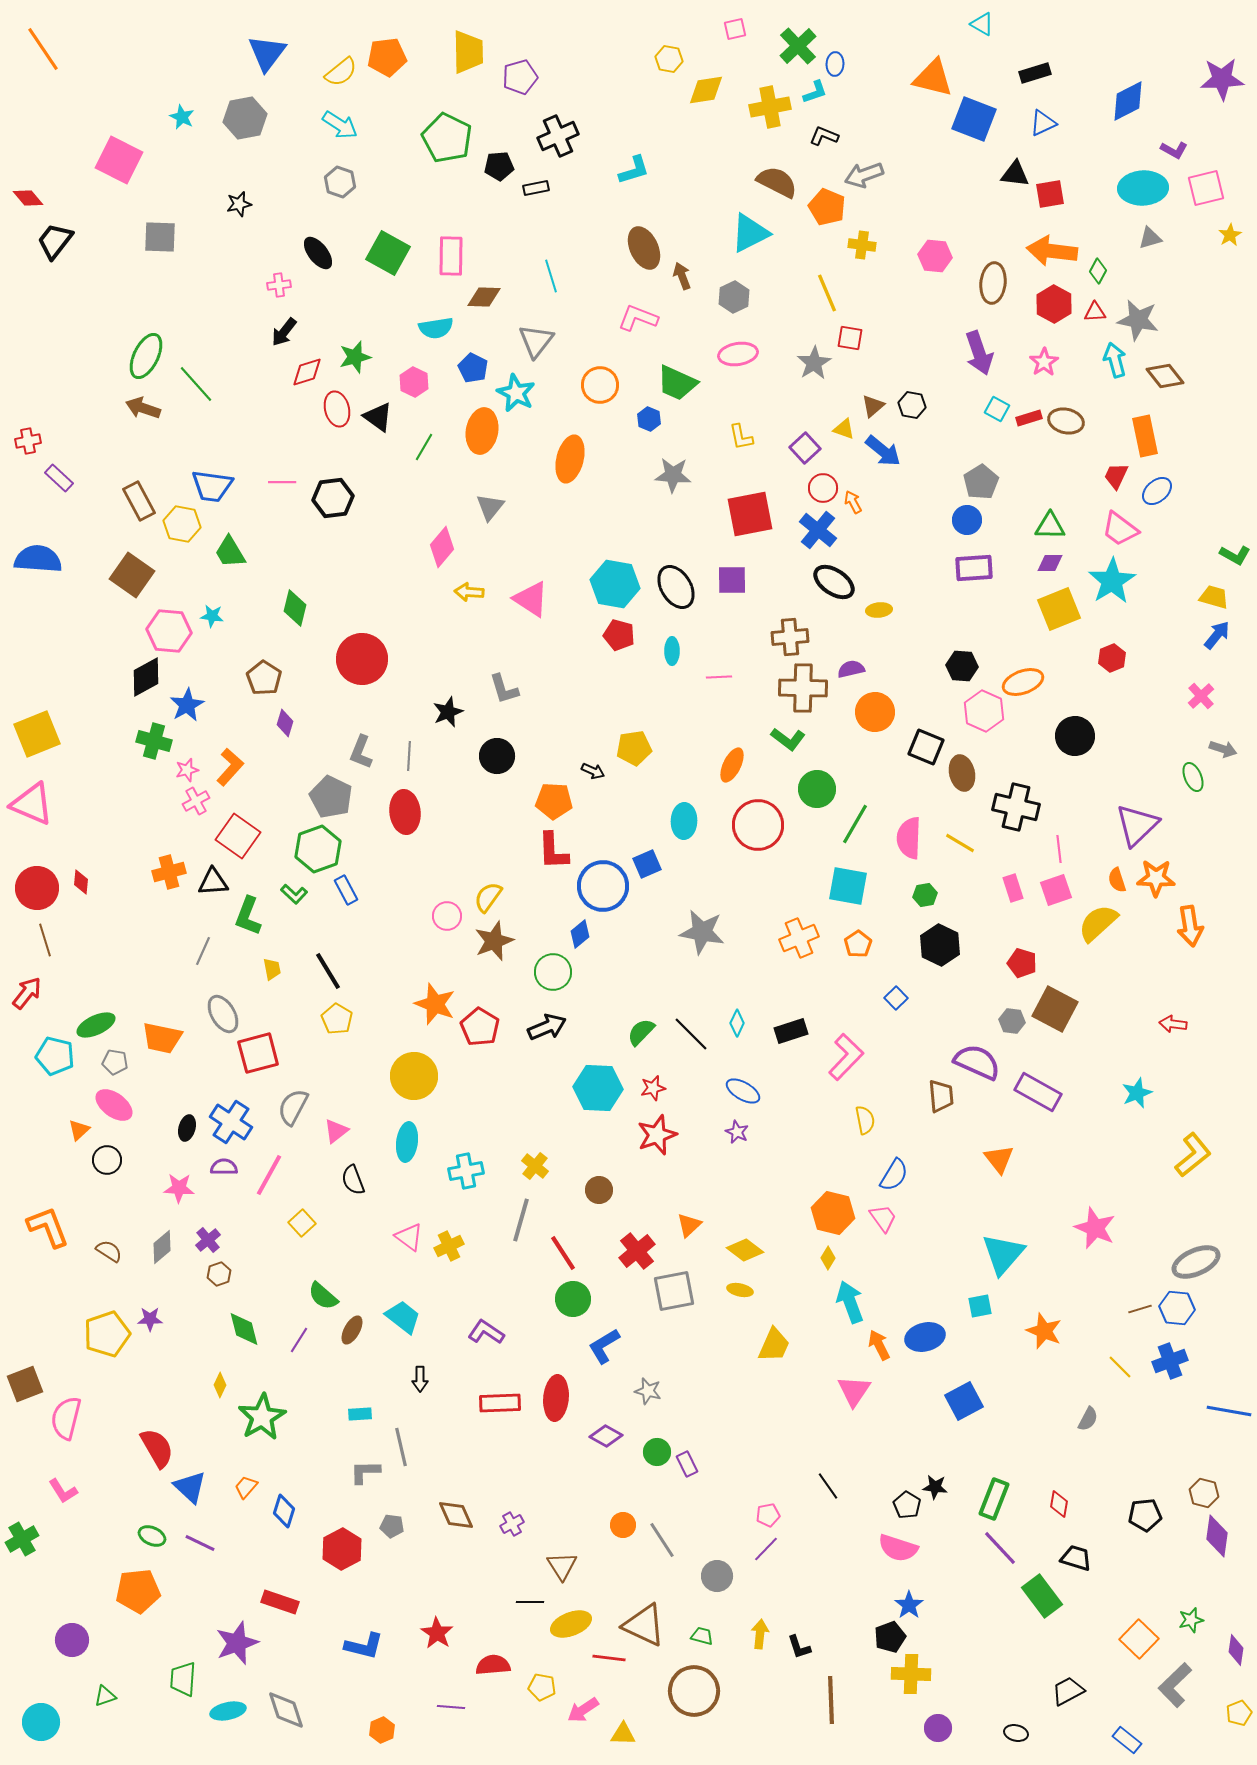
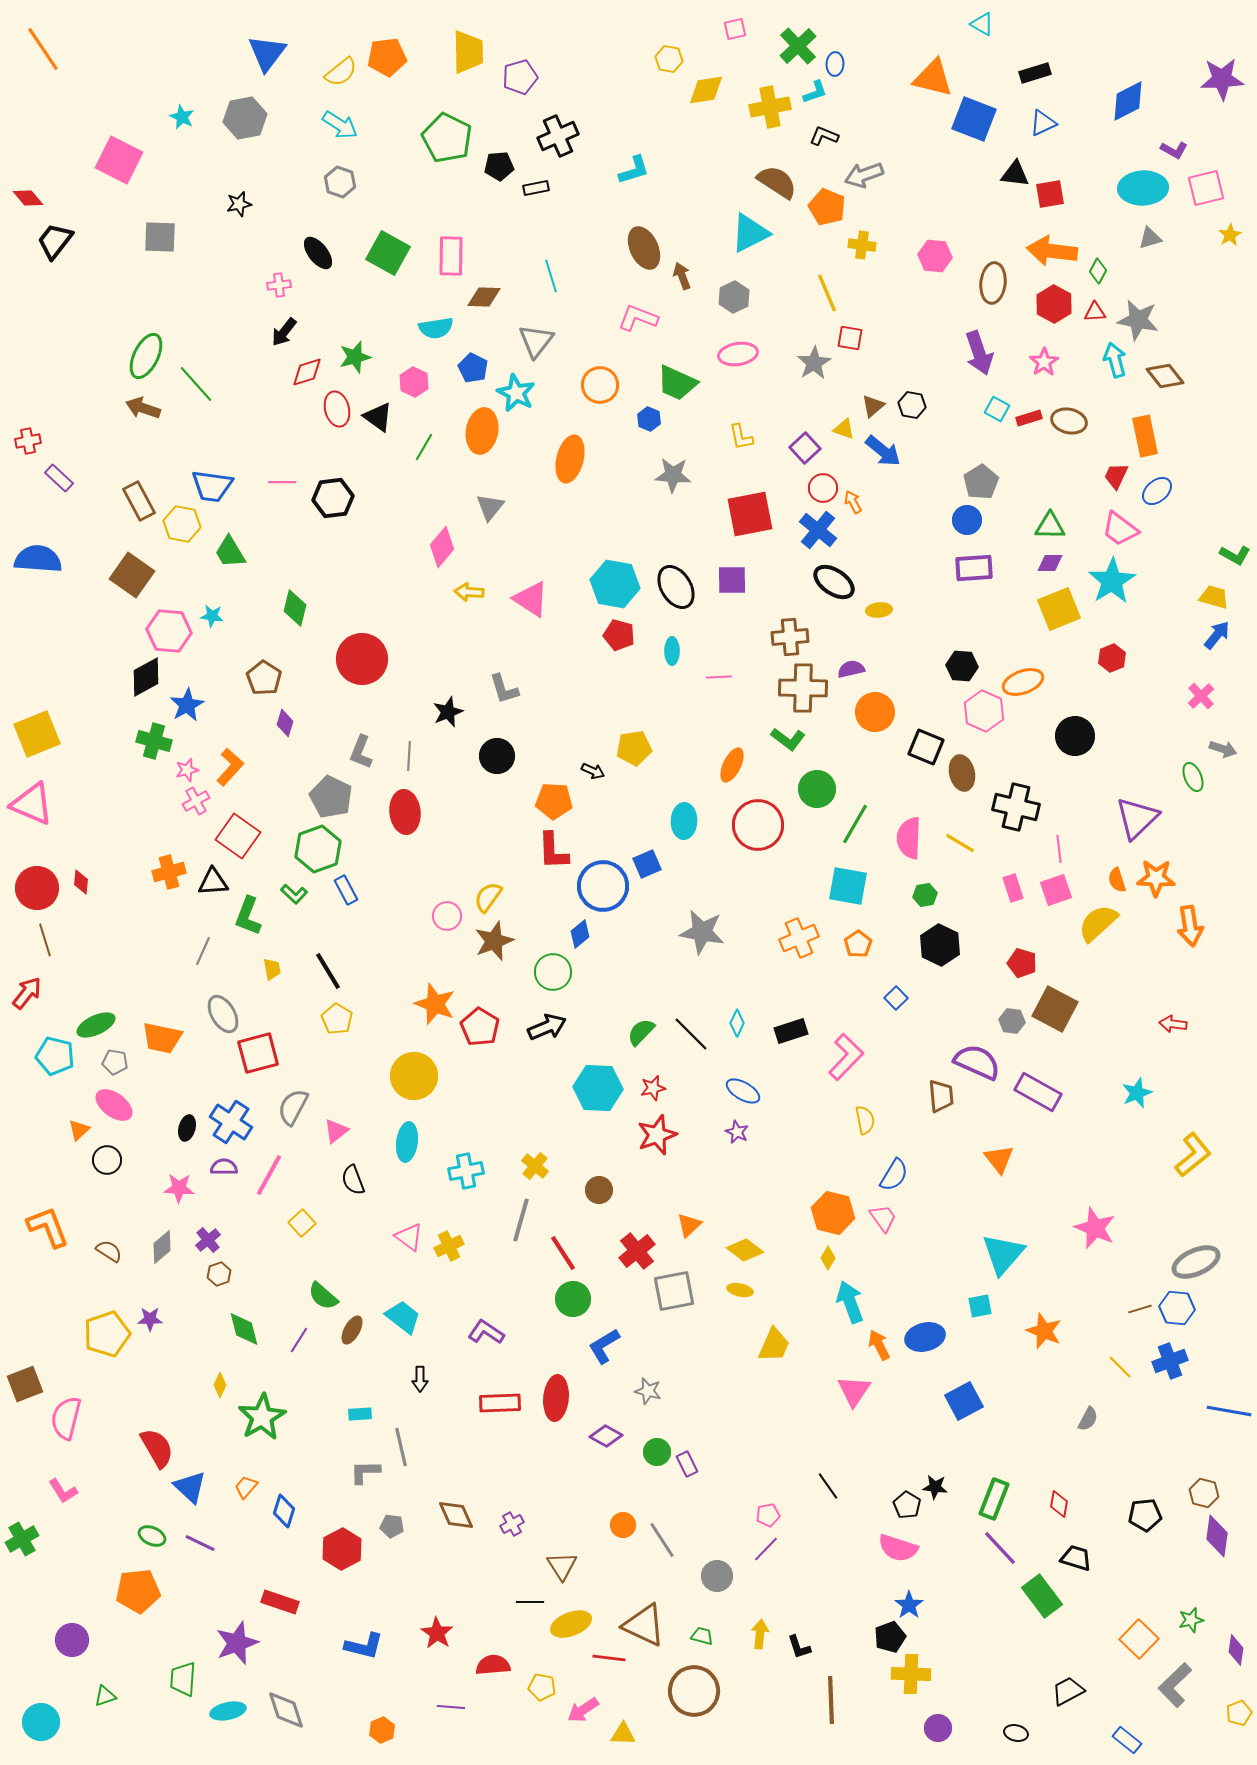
brown semicircle at (777, 182): rotated 6 degrees clockwise
brown ellipse at (1066, 421): moved 3 px right
purple triangle at (1137, 825): moved 7 px up
